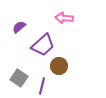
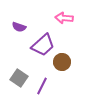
purple semicircle: rotated 120 degrees counterclockwise
brown circle: moved 3 px right, 4 px up
purple line: rotated 12 degrees clockwise
